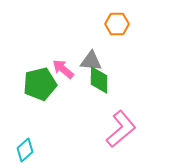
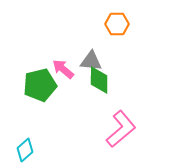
green pentagon: moved 1 px down
